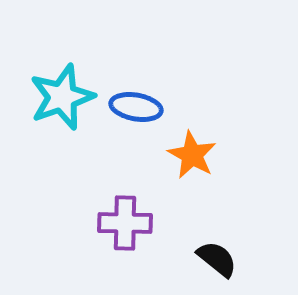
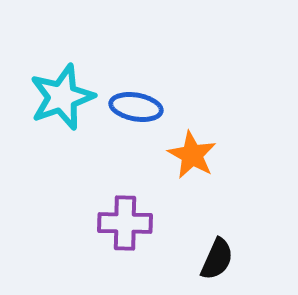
black semicircle: rotated 75 degrees clockwise
